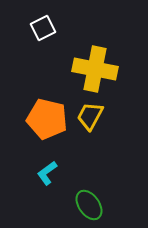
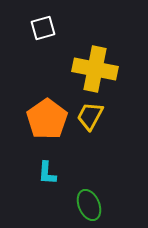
white square: rotated 10 degrees clockwise
orange pentagon: rotated 24 degrees clockwise
cyan L-shape: rotated 50 degrees counterclockwise
green ellipse: rotated 12 degrees clockwise
